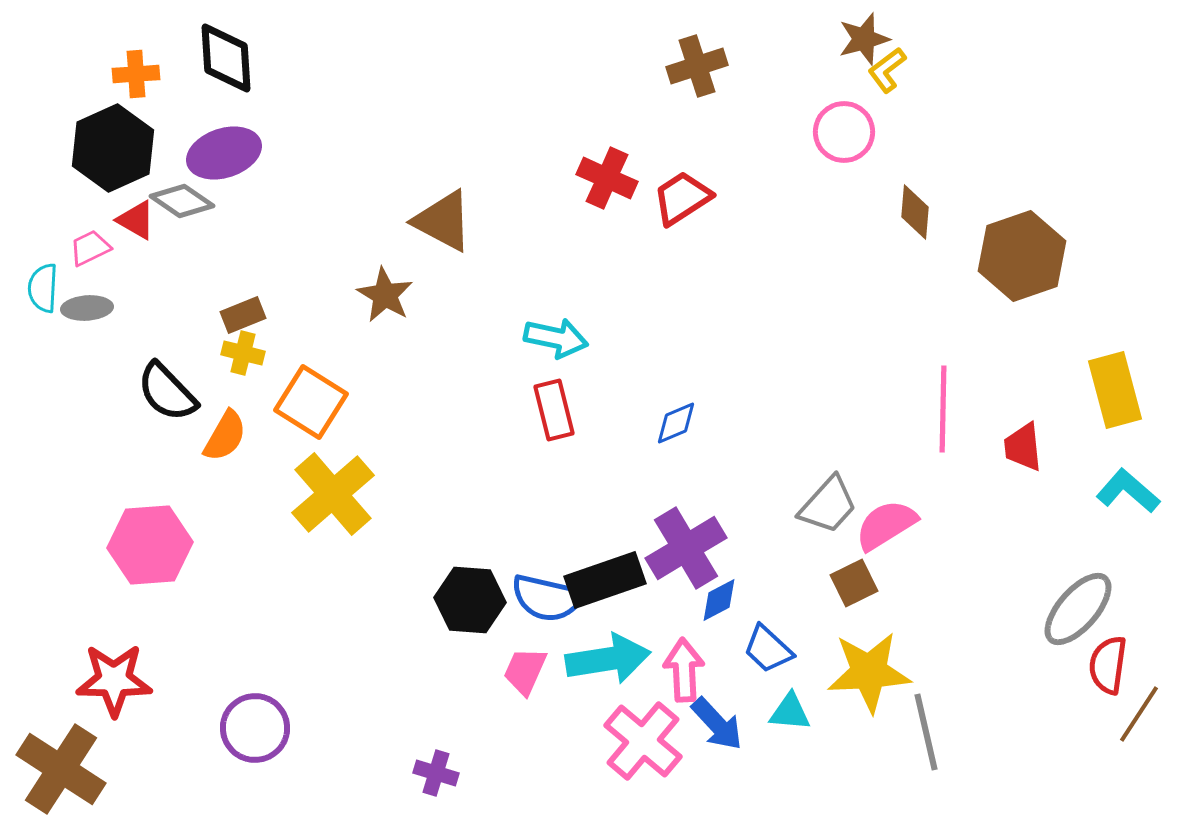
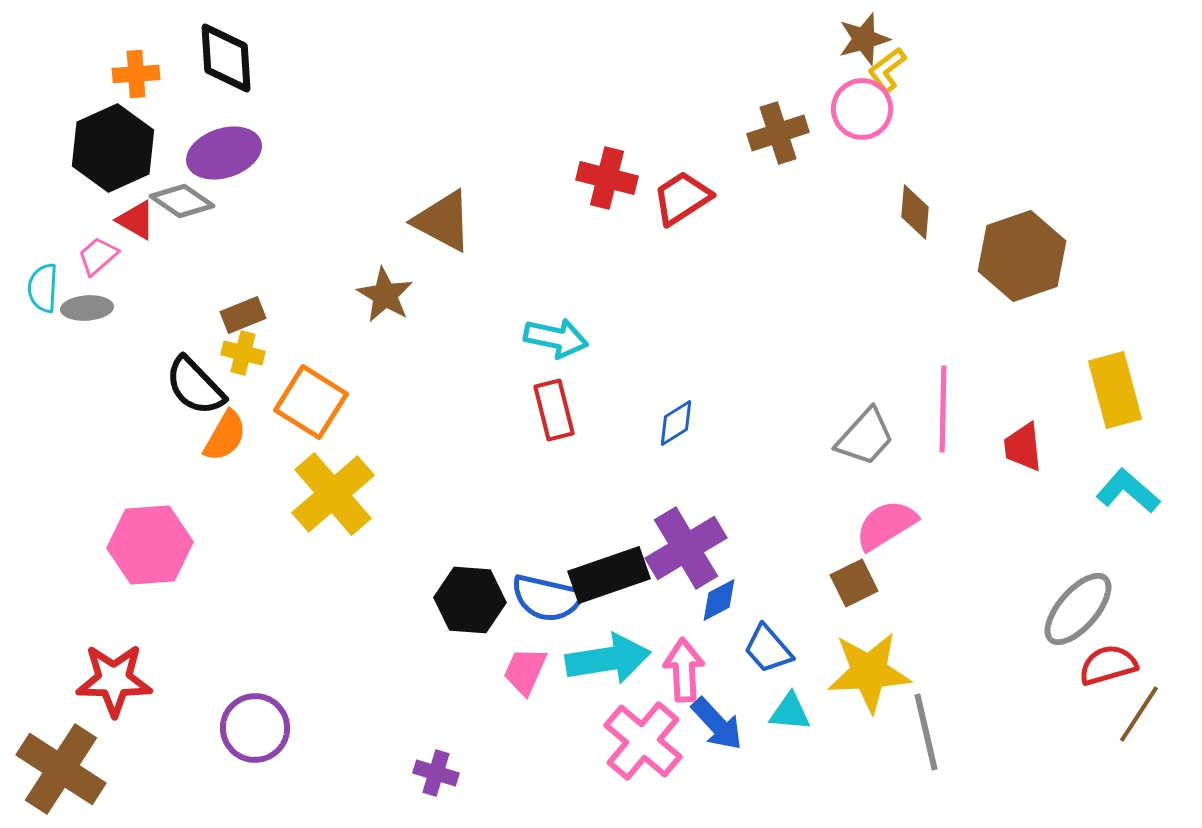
brown cross at (697, 66): moved 81 px right, 67 px down
pink circle at (844, 132): moved 18 px right, 23 px up
red cross at (607, 178): rotated 10 degrees counterclockwise
pink trapezoid at (90, 248): moved 8 px right, 8 px down; rotated 15 degrees counterclockwise
black semicircle at (167, 392): moved 28 px right, 6 px up
blue diamond at (676, 423): rotated 9 degrees counterclockwise
gray trapezoid at (828, 505): moved 37 px right, 68 px up
black rectangle at (605, 580): moved 4 px right, 5 px up
blue trapezoid at (768, 649): rotated 6 degrees clockwise
red semicircle at (1108, 665): rotated 66 degrees clockwise
